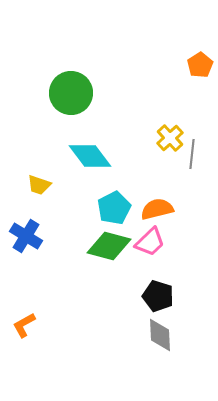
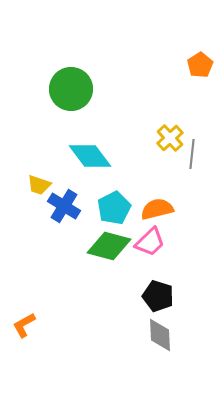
green circle: moved 4 px up
blue cross: moved 38 px right, 30 px up
